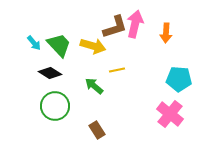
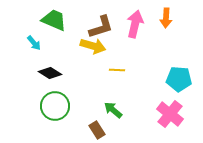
brown L-shape: moved 14 px left
orange arrow: moved 15 px up
green trapezoid: moved 5 px left, 25 px up; rotated 24 degrees counterclockwise
yellow line: rotated 14 degrees clockwise
green arrow: moved 19 px right, 24 px down
